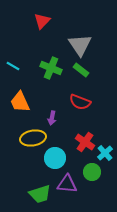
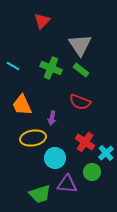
orange trapezoid: moved 2 px right, 3 px down
cyan cross: moved 1 px right
